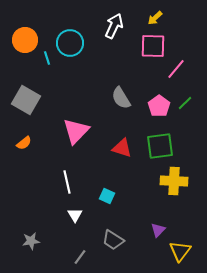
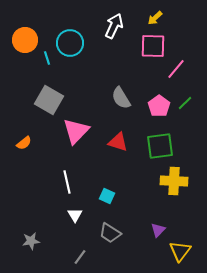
gray square: moved 23 px right
red triangle: moved 4 px left, 6 px up
gray trapezoid: moved 3 px left, 7 px up
